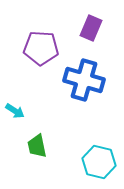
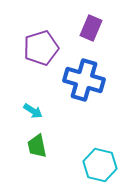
purple pentagon: rotated 20 degrees counterclockwise
cyan arrow: moved 18 px right
cyan hexagon: moved 1 px right, 3 px down
